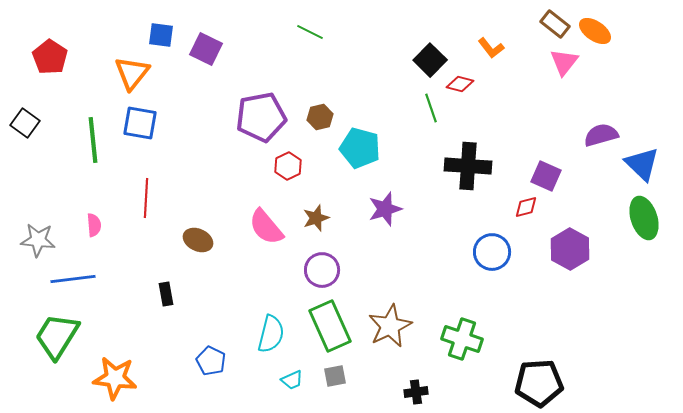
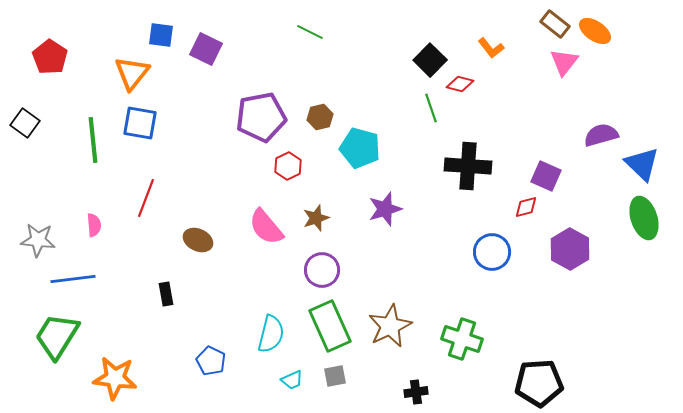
red line at (146, 198): rotated 18 degrees clockwise
